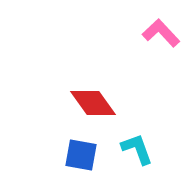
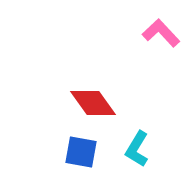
cyan L-shape: rotated 129 degrees counterclockwise
blue square: moved 3 px up
